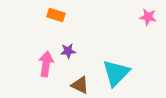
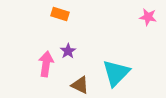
orange rectangle: moved 4 px right, 1 px up
purple star: rotated 28 degrees counterclockwise
